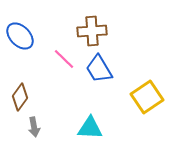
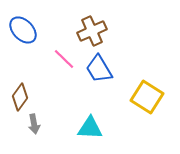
brown cross: rotated 20 degrees counterclockwise
blue ellipse: moved 3 px right, 6 px up
yellow square: rotated 24 degrees counterclockwise
gray arrow: moved 3 px up
